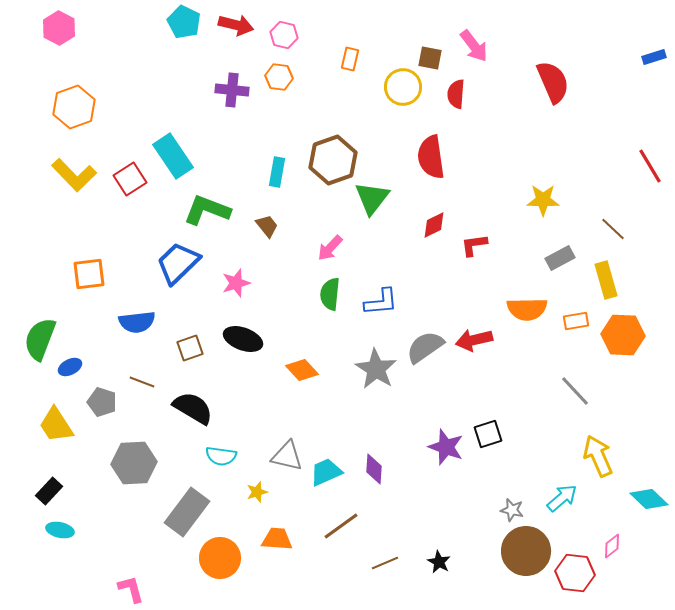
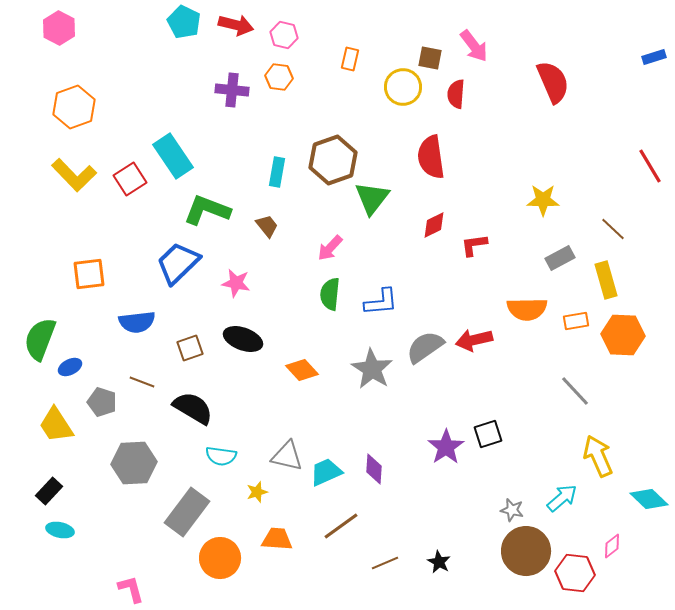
pink star at (236, 283): rotated 28 degrees clockwise
gray star at (376, 369): moved 4 px left
purple star at (446, 447): rotated 18 degrees clockwise
